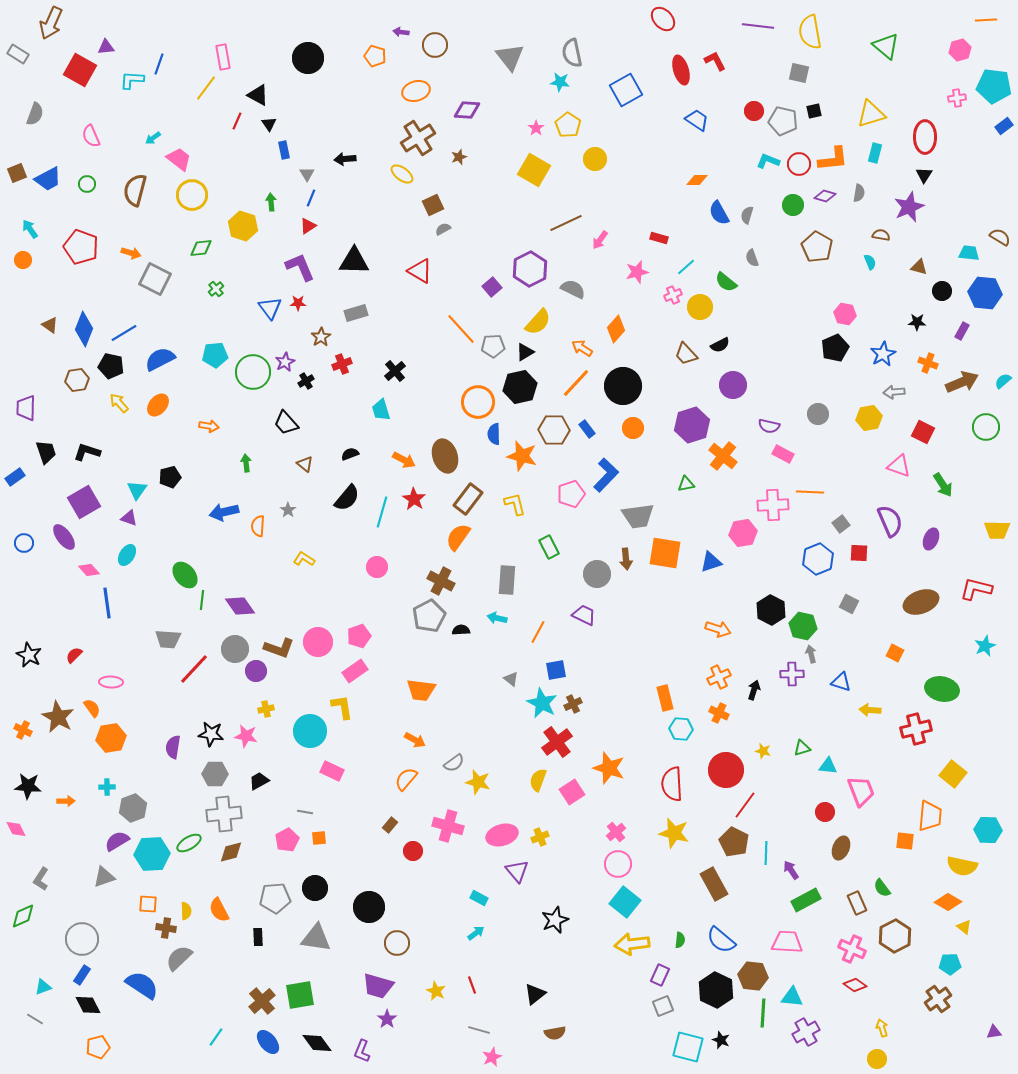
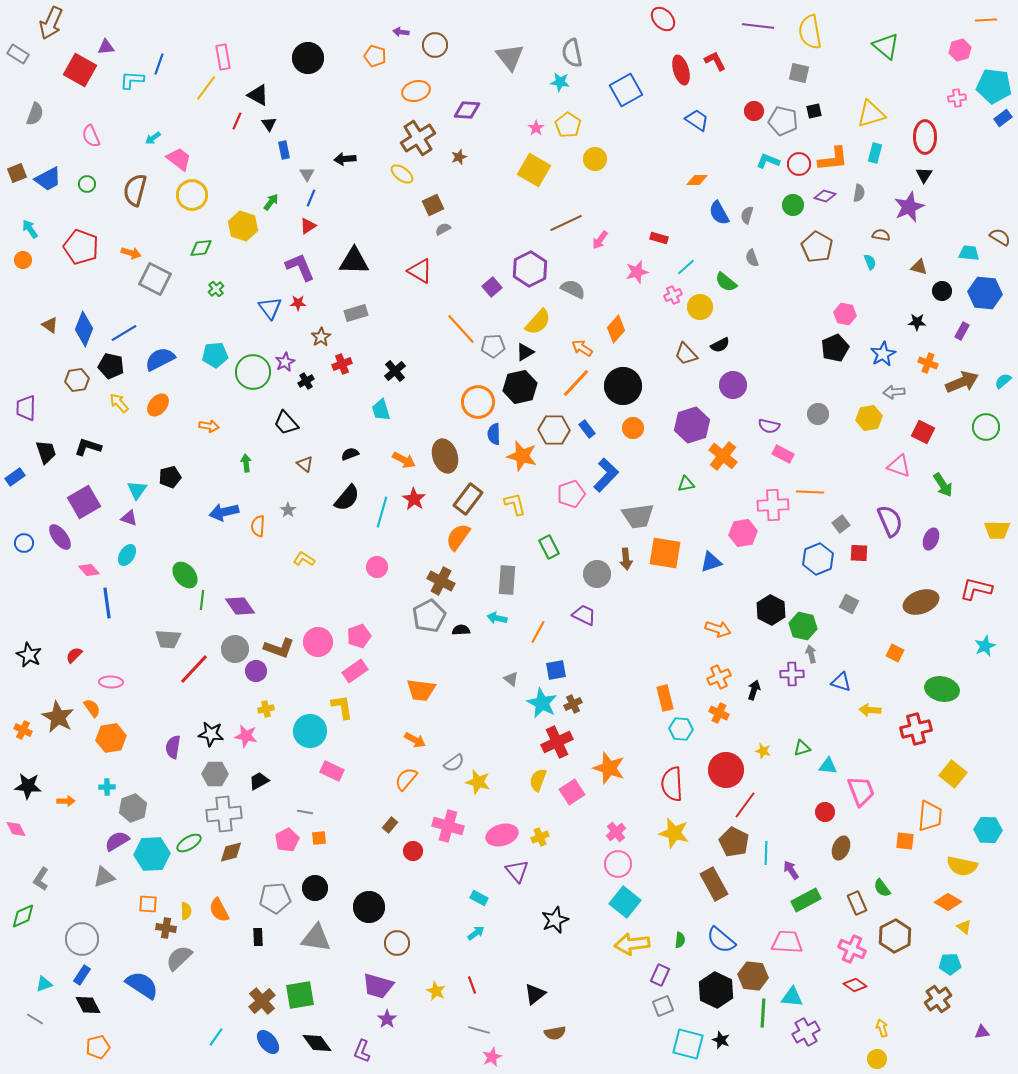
blue rectangle at (1004, 126): moved 1 px left, 8 px up
green arrow at (271, 202): rotated 42 degrees clockwise
black L-shape at (87, 452): moved 1 px right, 5 px up
purple ellipse at (64, 537): moved 4 px left
red cross at (557, 742): rotated 12 degrees clockwise
cyan triangle at (43, 987): moved 1 px right, 3 px up
purple triangle at (994, 1032): moved 12 px left
cyan square at (688, 1047): moved 3 px up
